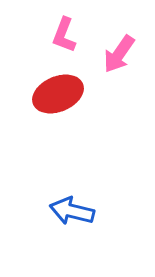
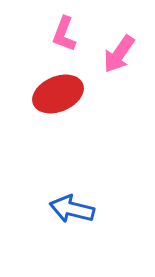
pink L-shape: moved 1 px up
blue arrow: moved 2 px up
